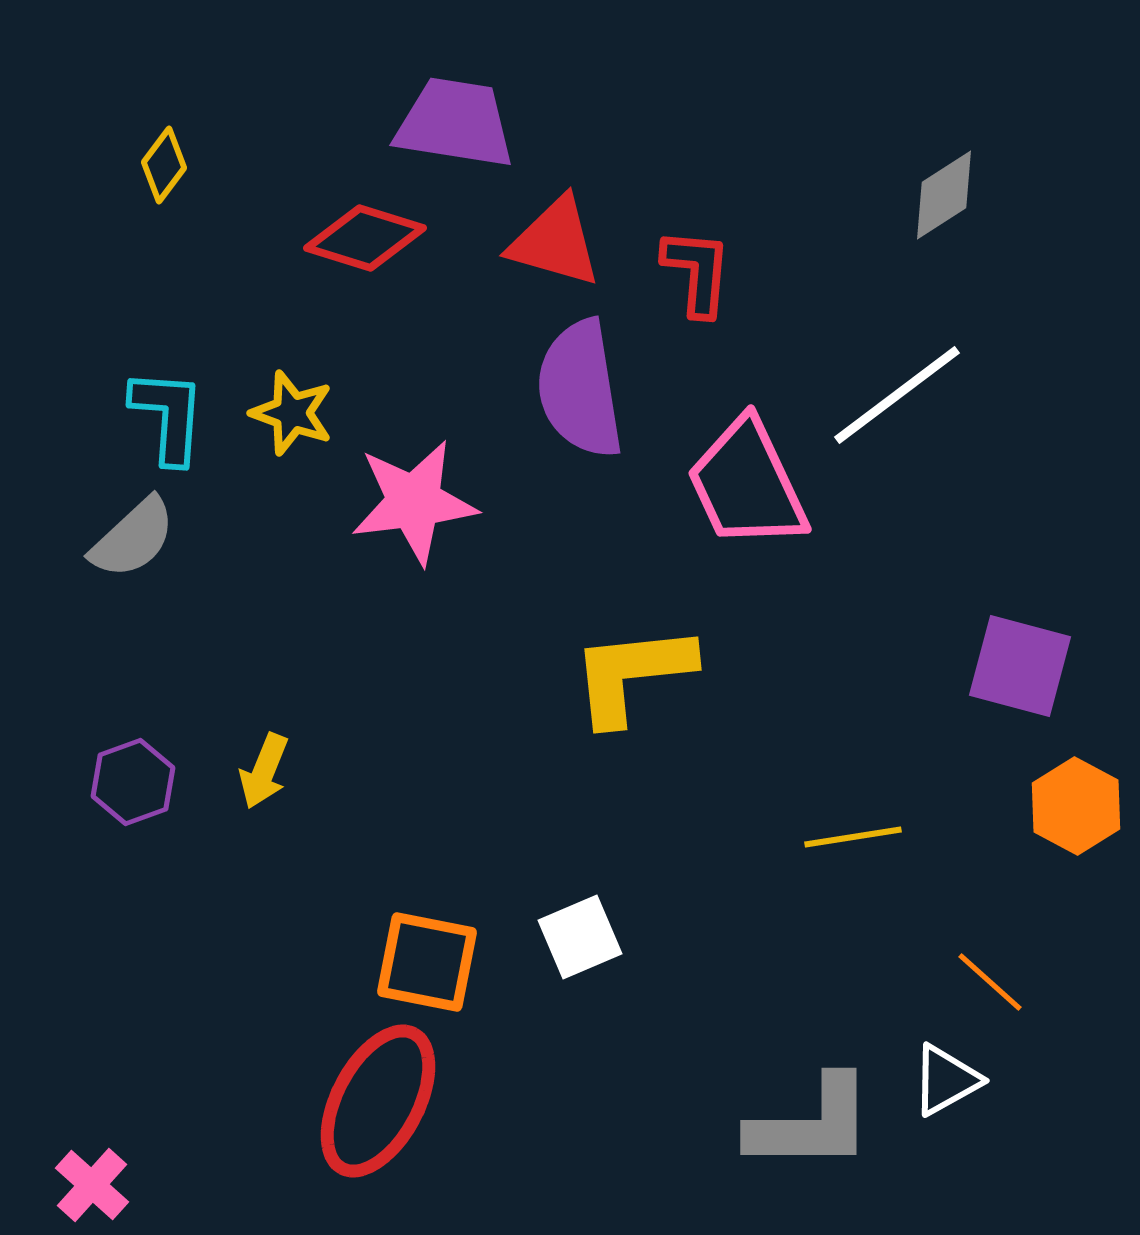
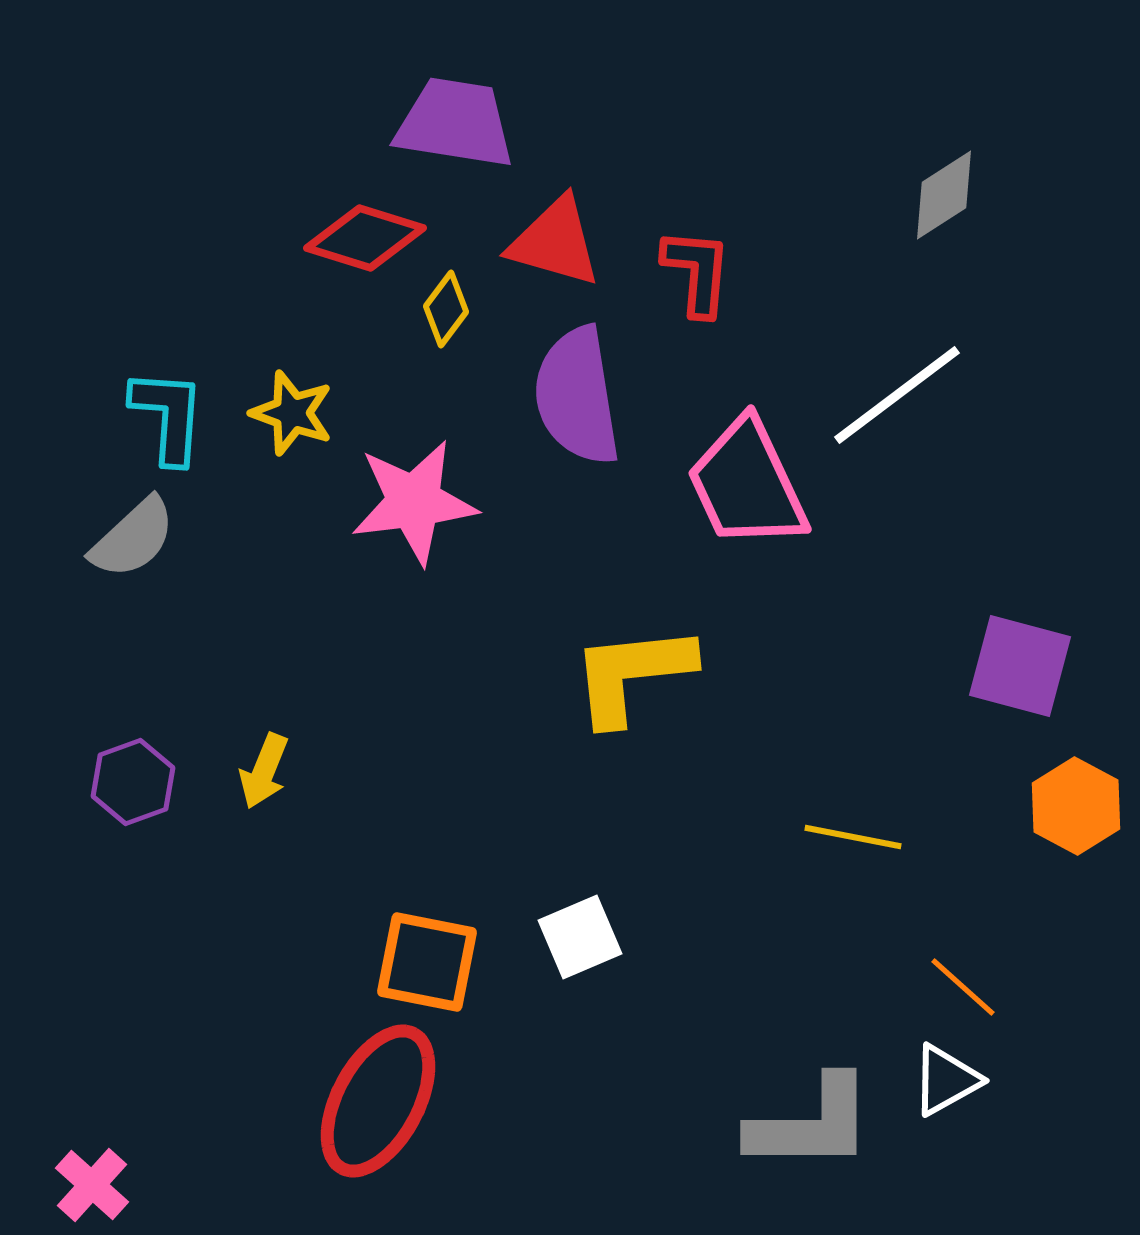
yellow diamond: moved 282 px right, 144 px down
purple semicircle: moved 3 px left, 7 px down
yellow line: rotated 20 degrees clockwise
orange line: moved 27 px left, 5 px down
